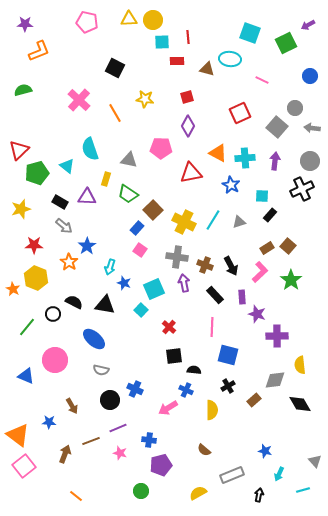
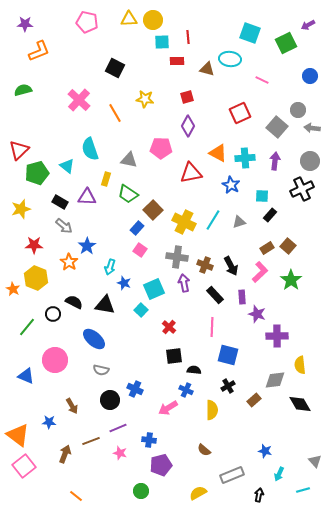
gray circle at (295, 108): moved 3 px right, 2 px down
